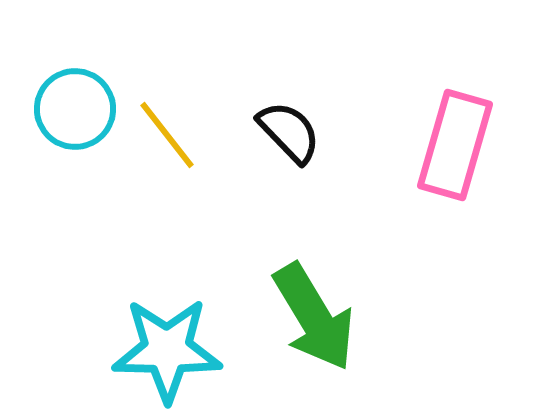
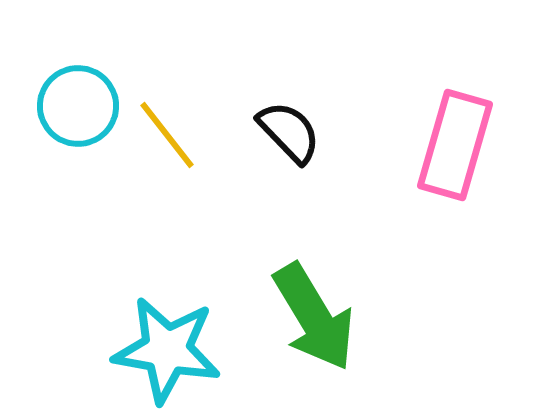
cyan circle: moved 3 px right, 3 px up
cyan star: rotated 9 degrees clockwise
